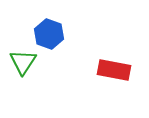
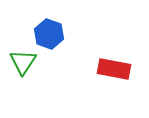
red rectangle: moved 1 px up
